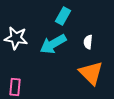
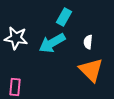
cyan rectangle: moved 1 px right, 1 px down
cyan arrow: moved 1 px left, 1 px up
orange triangle: moved 3 px up
